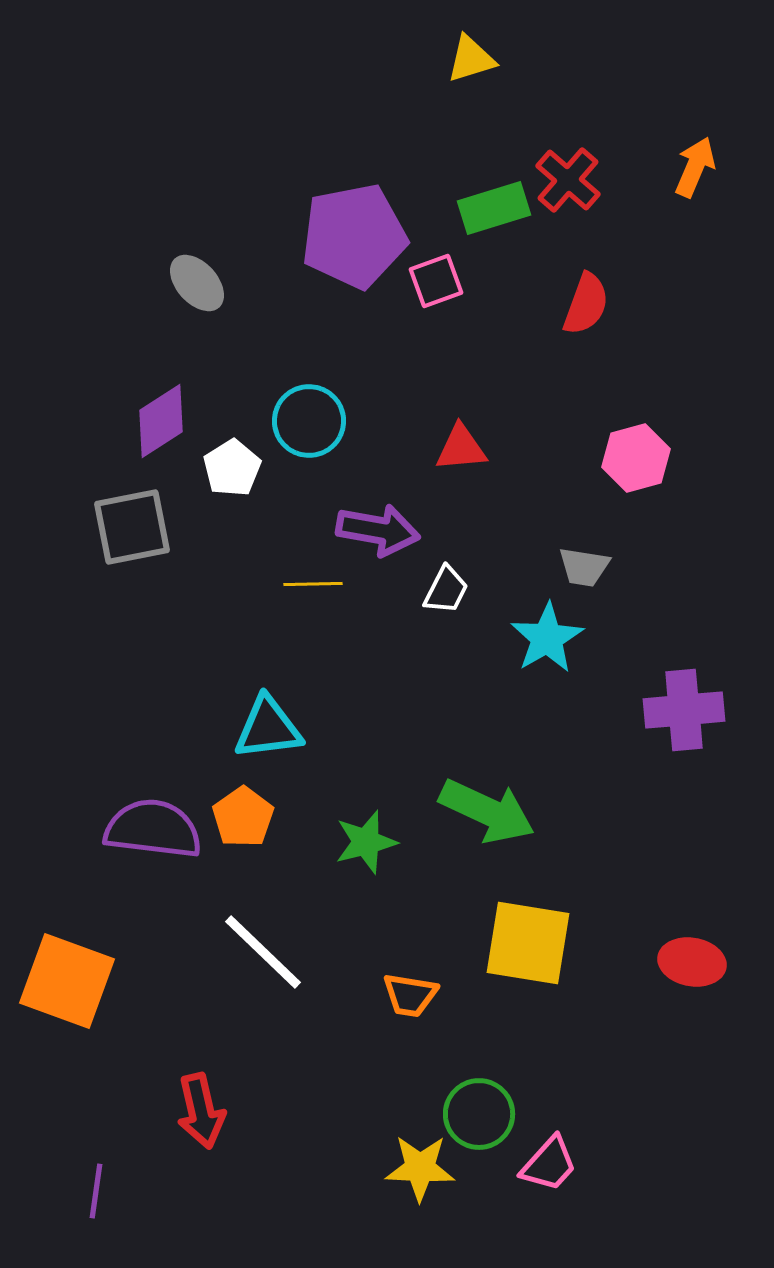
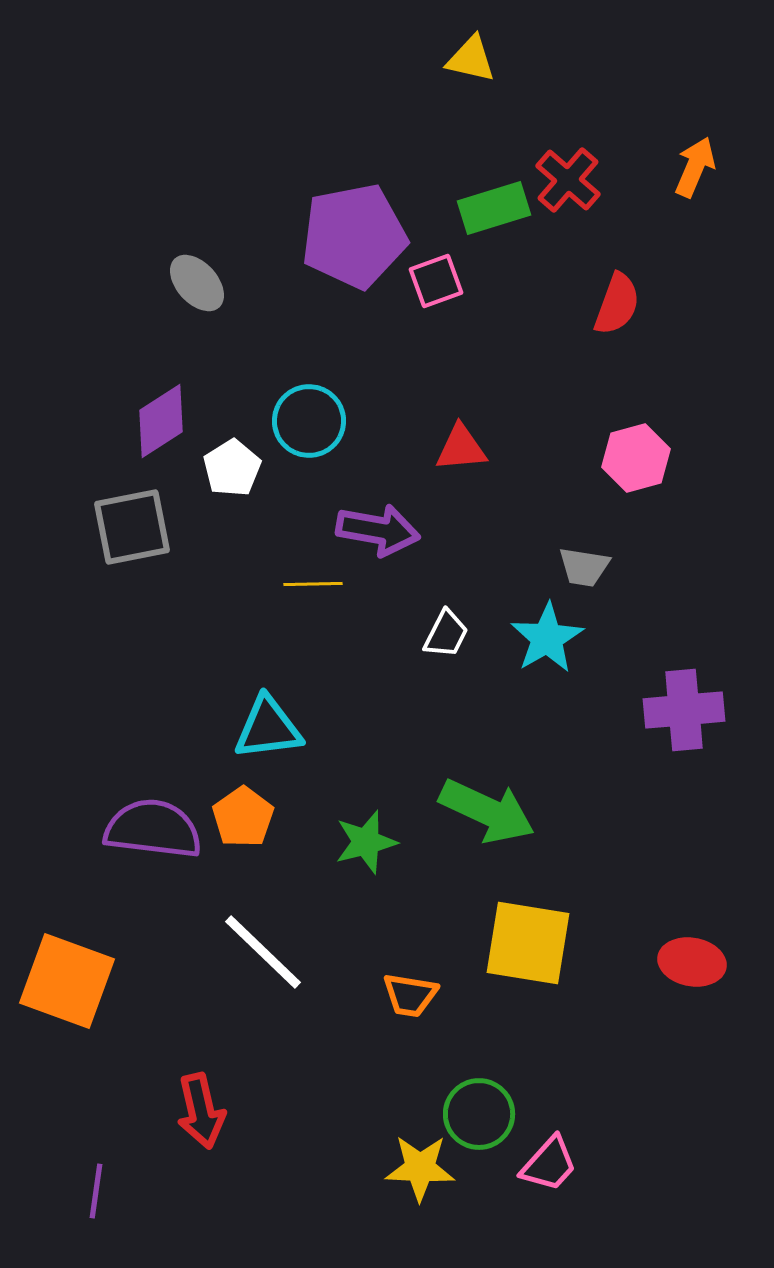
yellow triangle: rotated 30 degrees clockwise
red semicircle: moved 31 px right
white trapezoid: moved 44 px down
